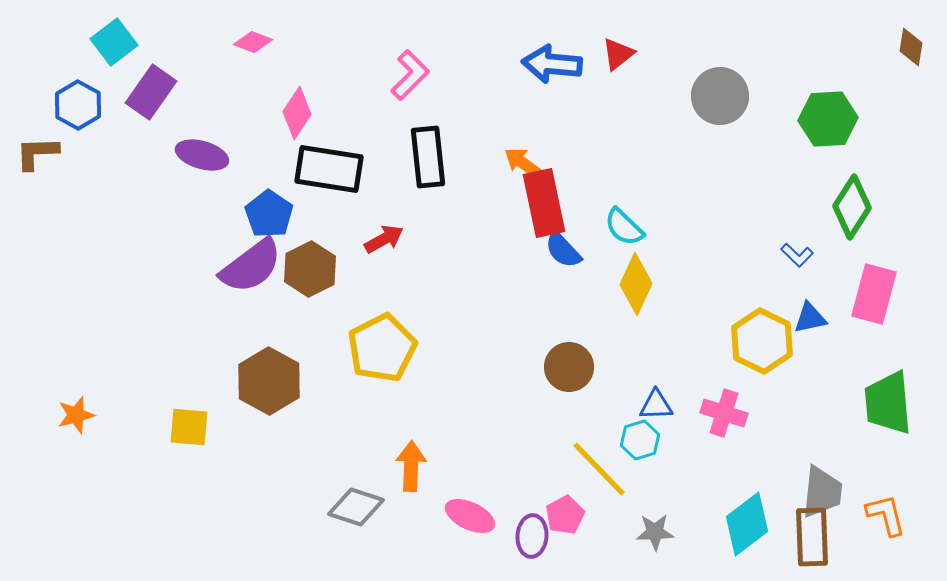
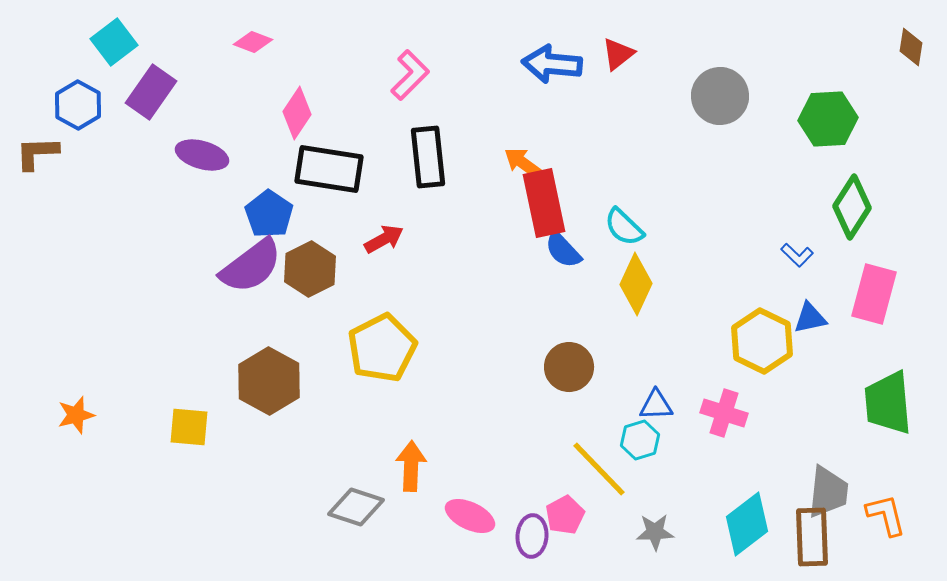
gray trapezoid at (822, 492): moved 6 px right
